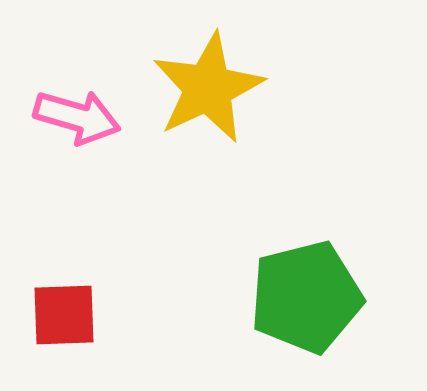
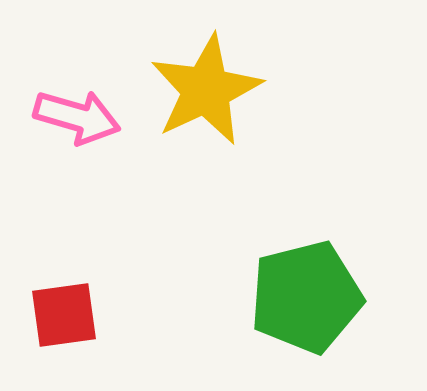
yellow star: moved 2 px left, 2 px down
red square: rotated 6 degrees counterclockwise
